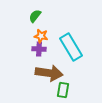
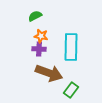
green semicircle: rotated 24 degrees clockwise
cyan rectangle: rotated 32 degrees clockwise
brown arrow: rotated 12 degrees clockwise
green rectangle: moved 8 px right; rotated 28 degrees clockwise
